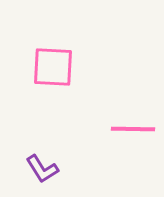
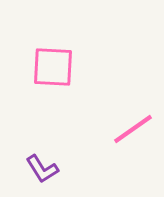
pink line: rotated 36 degrees counterclockwise
